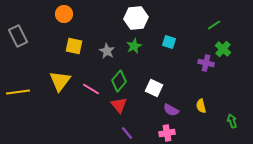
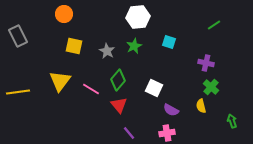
white hexagon: moved 2 px right, 1 px up
green cross: moved 12 px left, 38 px down
green diamond: moved 1 px left, 1 px up
purple line: moved 2 px right
